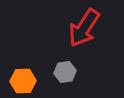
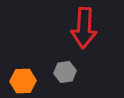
red arrow: rotated 30 degrees counterclockwise
